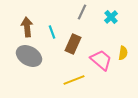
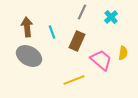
brown rectangle: moved 4 px right, 3 px up
